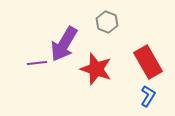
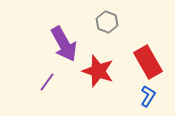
purple arrow: rotated 60 degrees counterclockwise
purple line: moved 10 px right, 19 px down; rotated 48 degrees counterclockwise
red star: moved 2 px right, 2 px down
